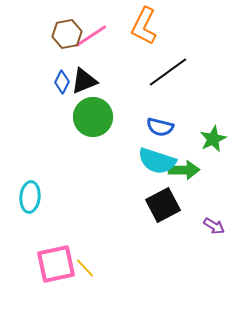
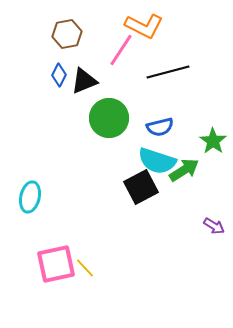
orange L-shape: rotated 90 degrees counterclockwise
pink line: moved 30 px right, 14 px down; rotated 24 degrees counterclockwise
black line: rotated 21 degrees clockwise
blue diamond: moved 3 px left, 7 px up
green circle: moved 16 px right, 1 px down
blue semicircle: rotated 28 degrees counterclockwise
green star: moved 2 px down; rotated 12 degrees counterclockwise
green arrow: rotated 32 degrees counterclockwise
cyan ellipse: rotated 8 degrees clockwise
black square: moved 22 px left, 18 px up
